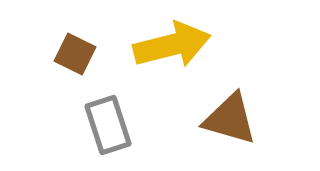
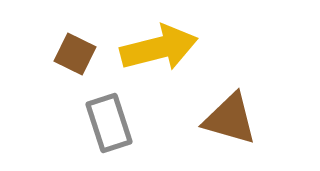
yellow arrow: moved 13 px left, 3 px down
gray rectangle: moved 1 px right, 2 px up
